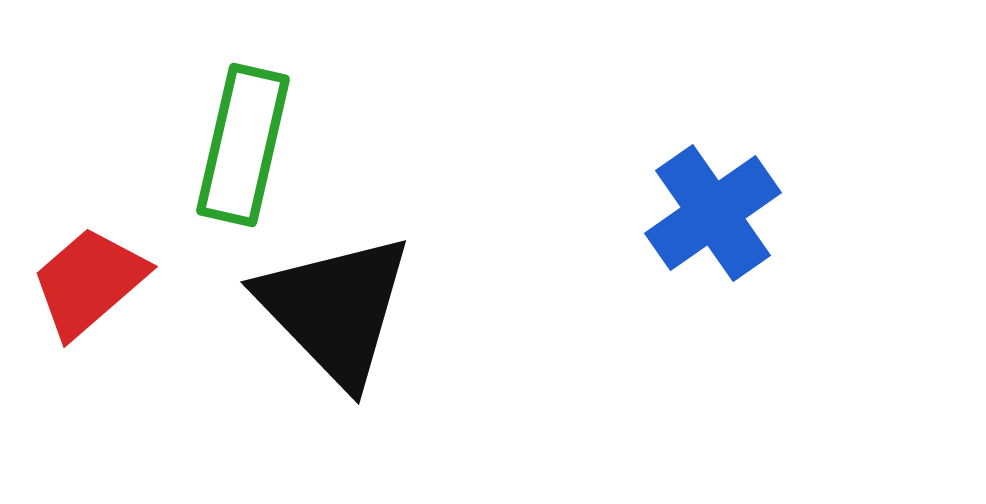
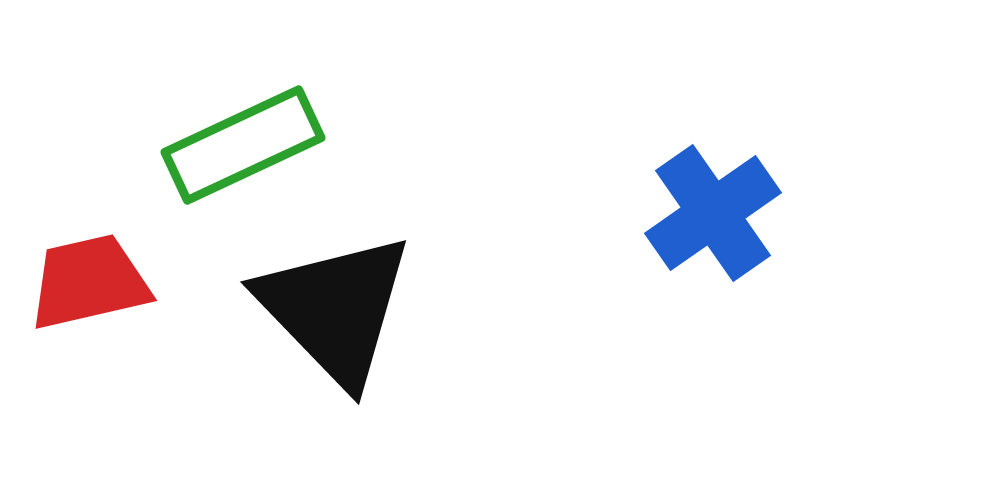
green rectangle: rotated 52 degrees clockwise
red trapezoid: rotated 28 degrees clockwise
